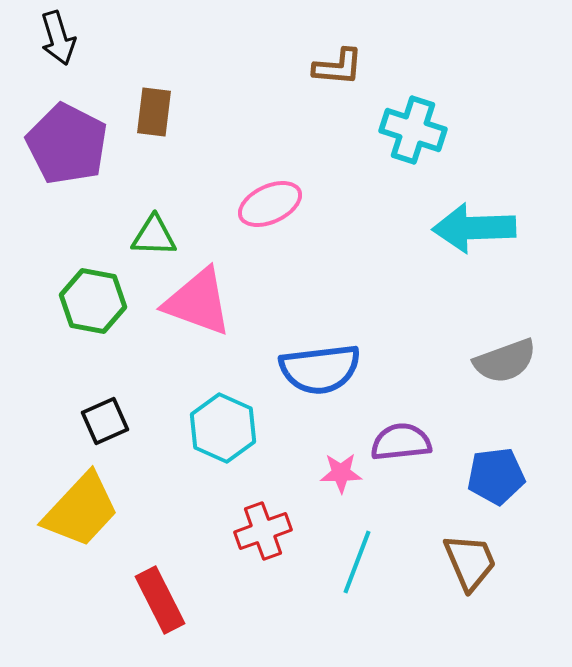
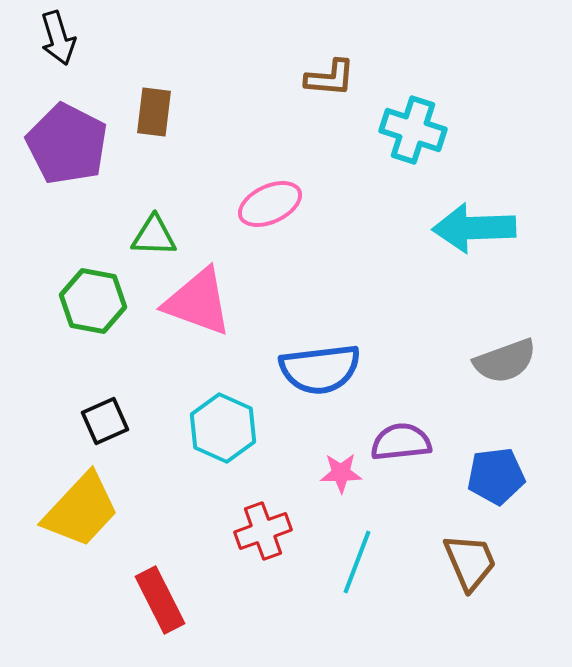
brown L-shape: moved 8 px left, 11 px down
